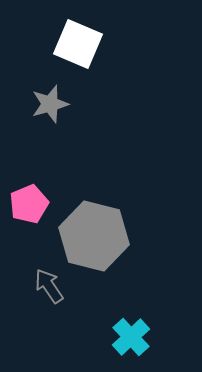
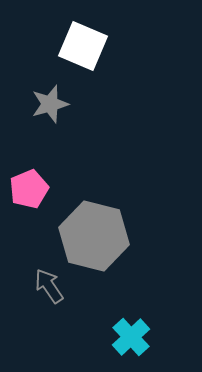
white square: moved 5 px right, 2 px down
pink pentagon: moved 15 px up
